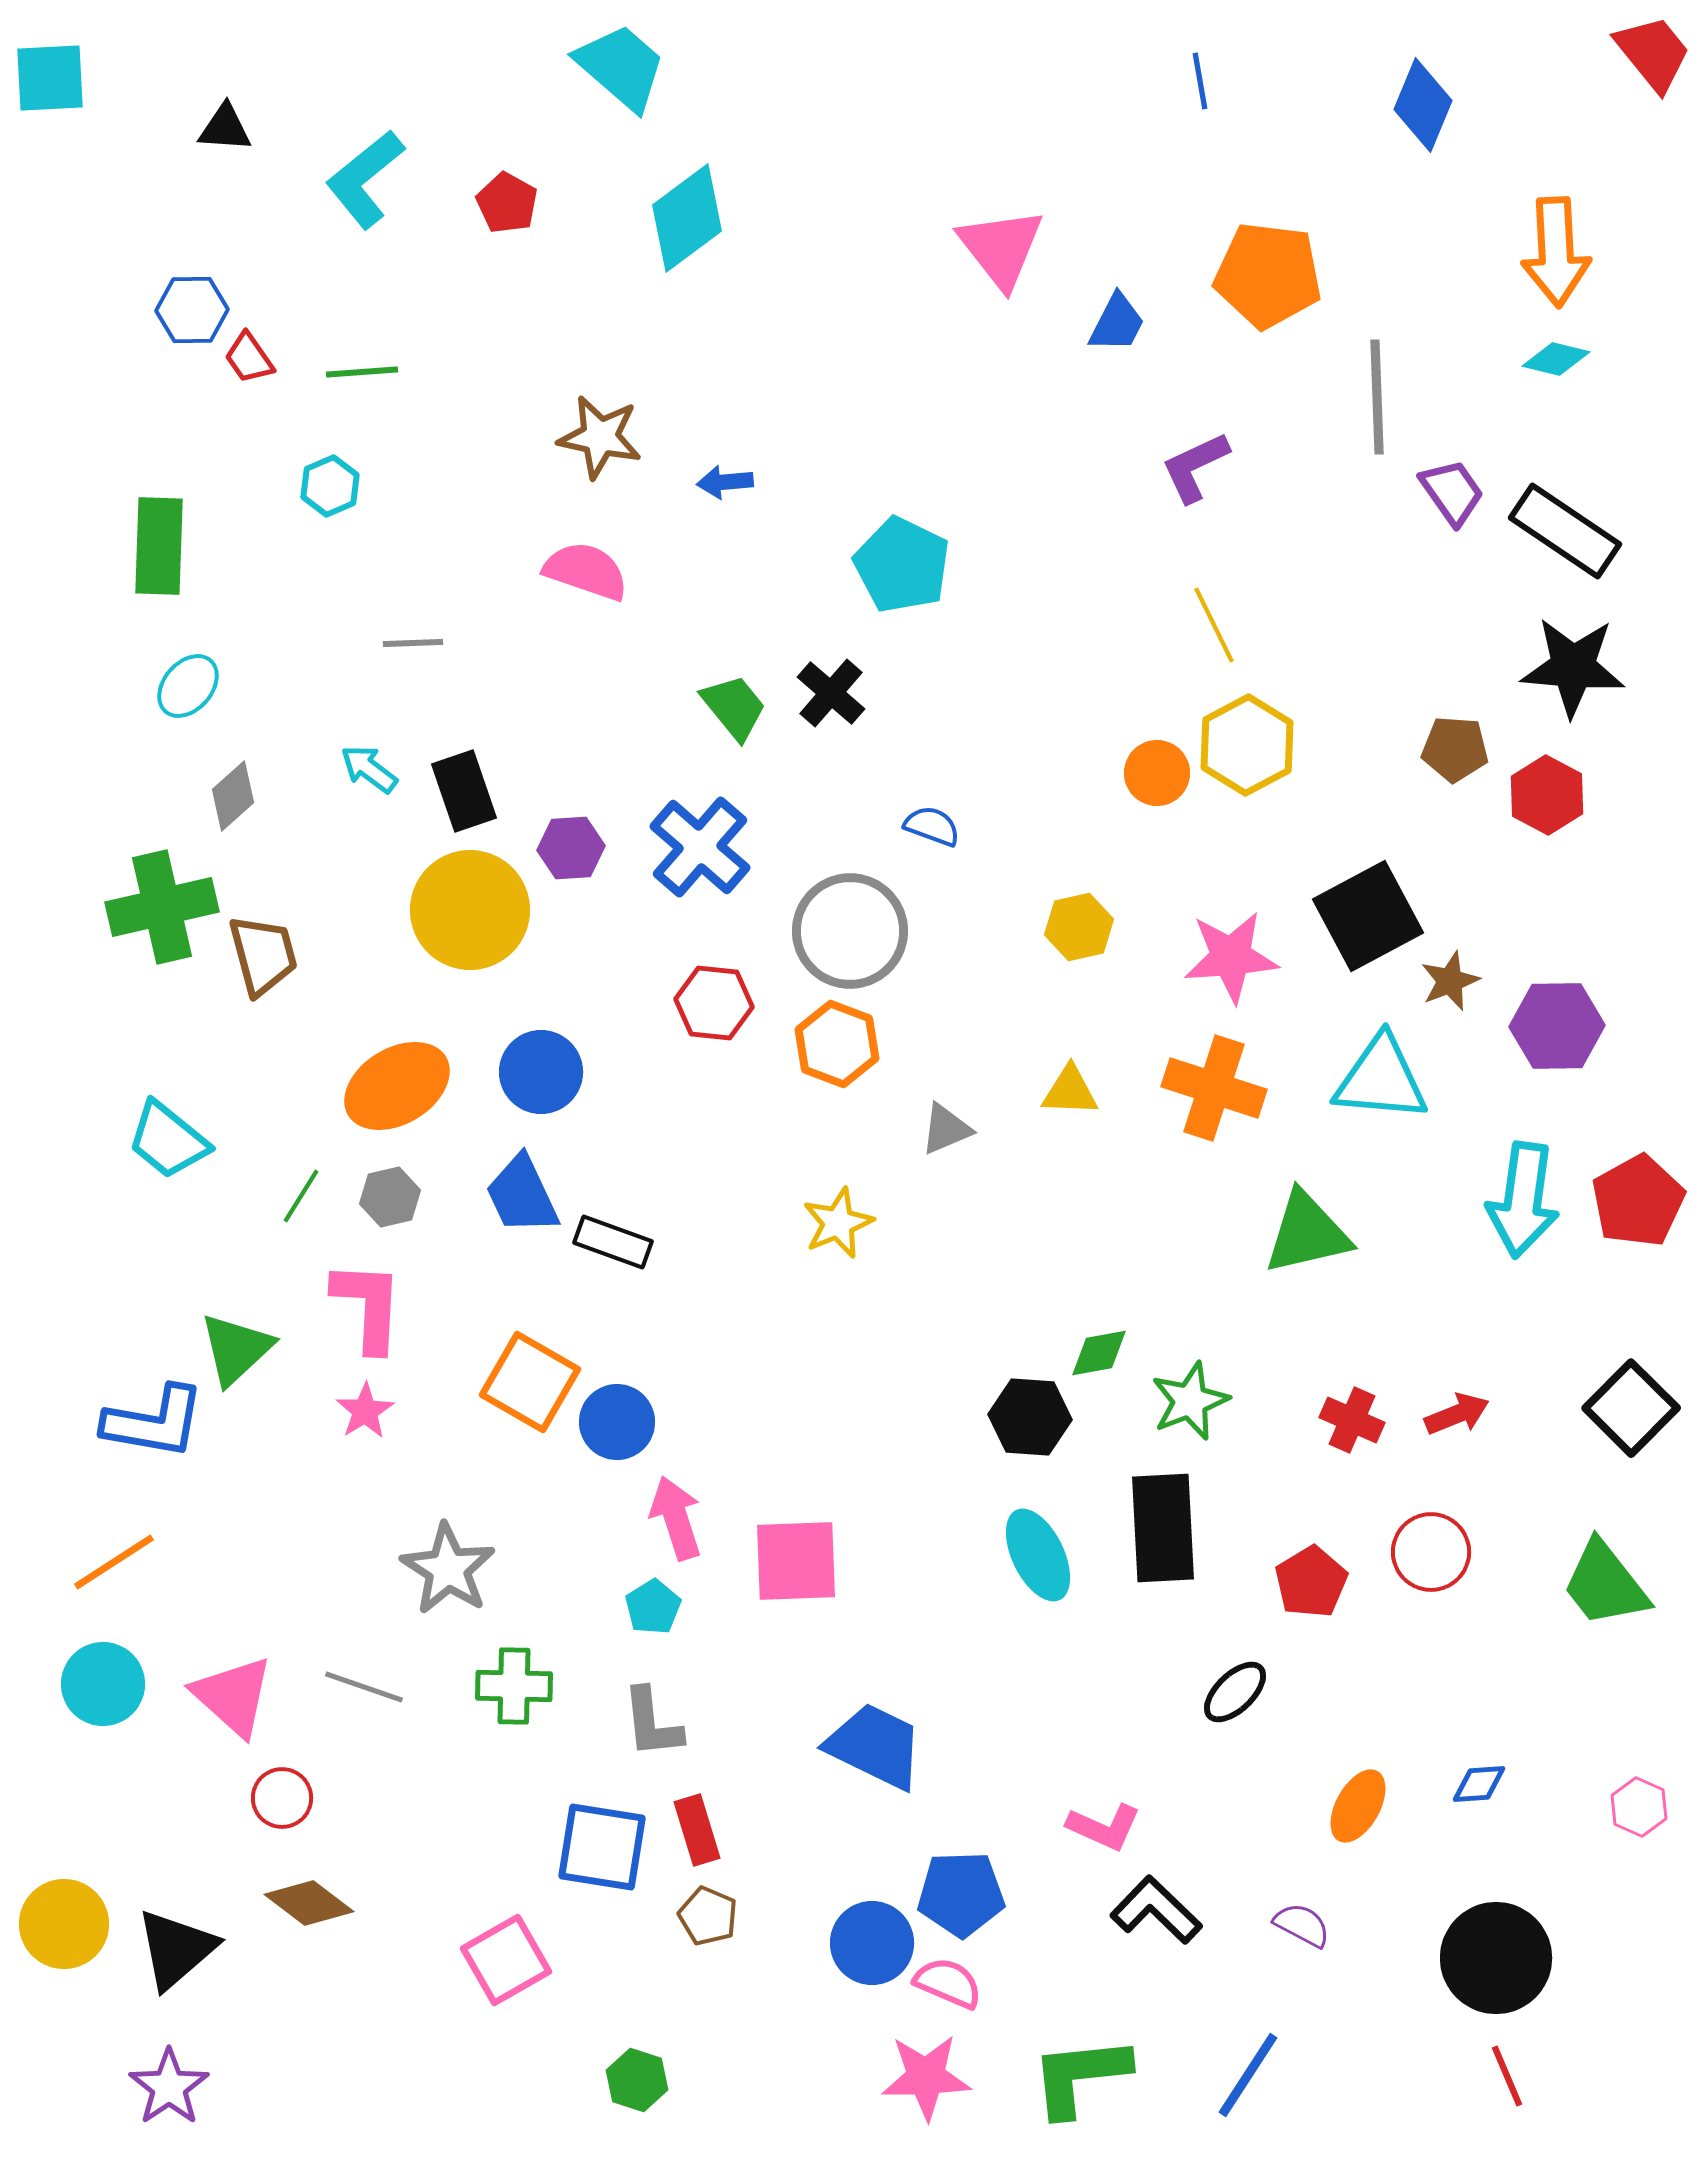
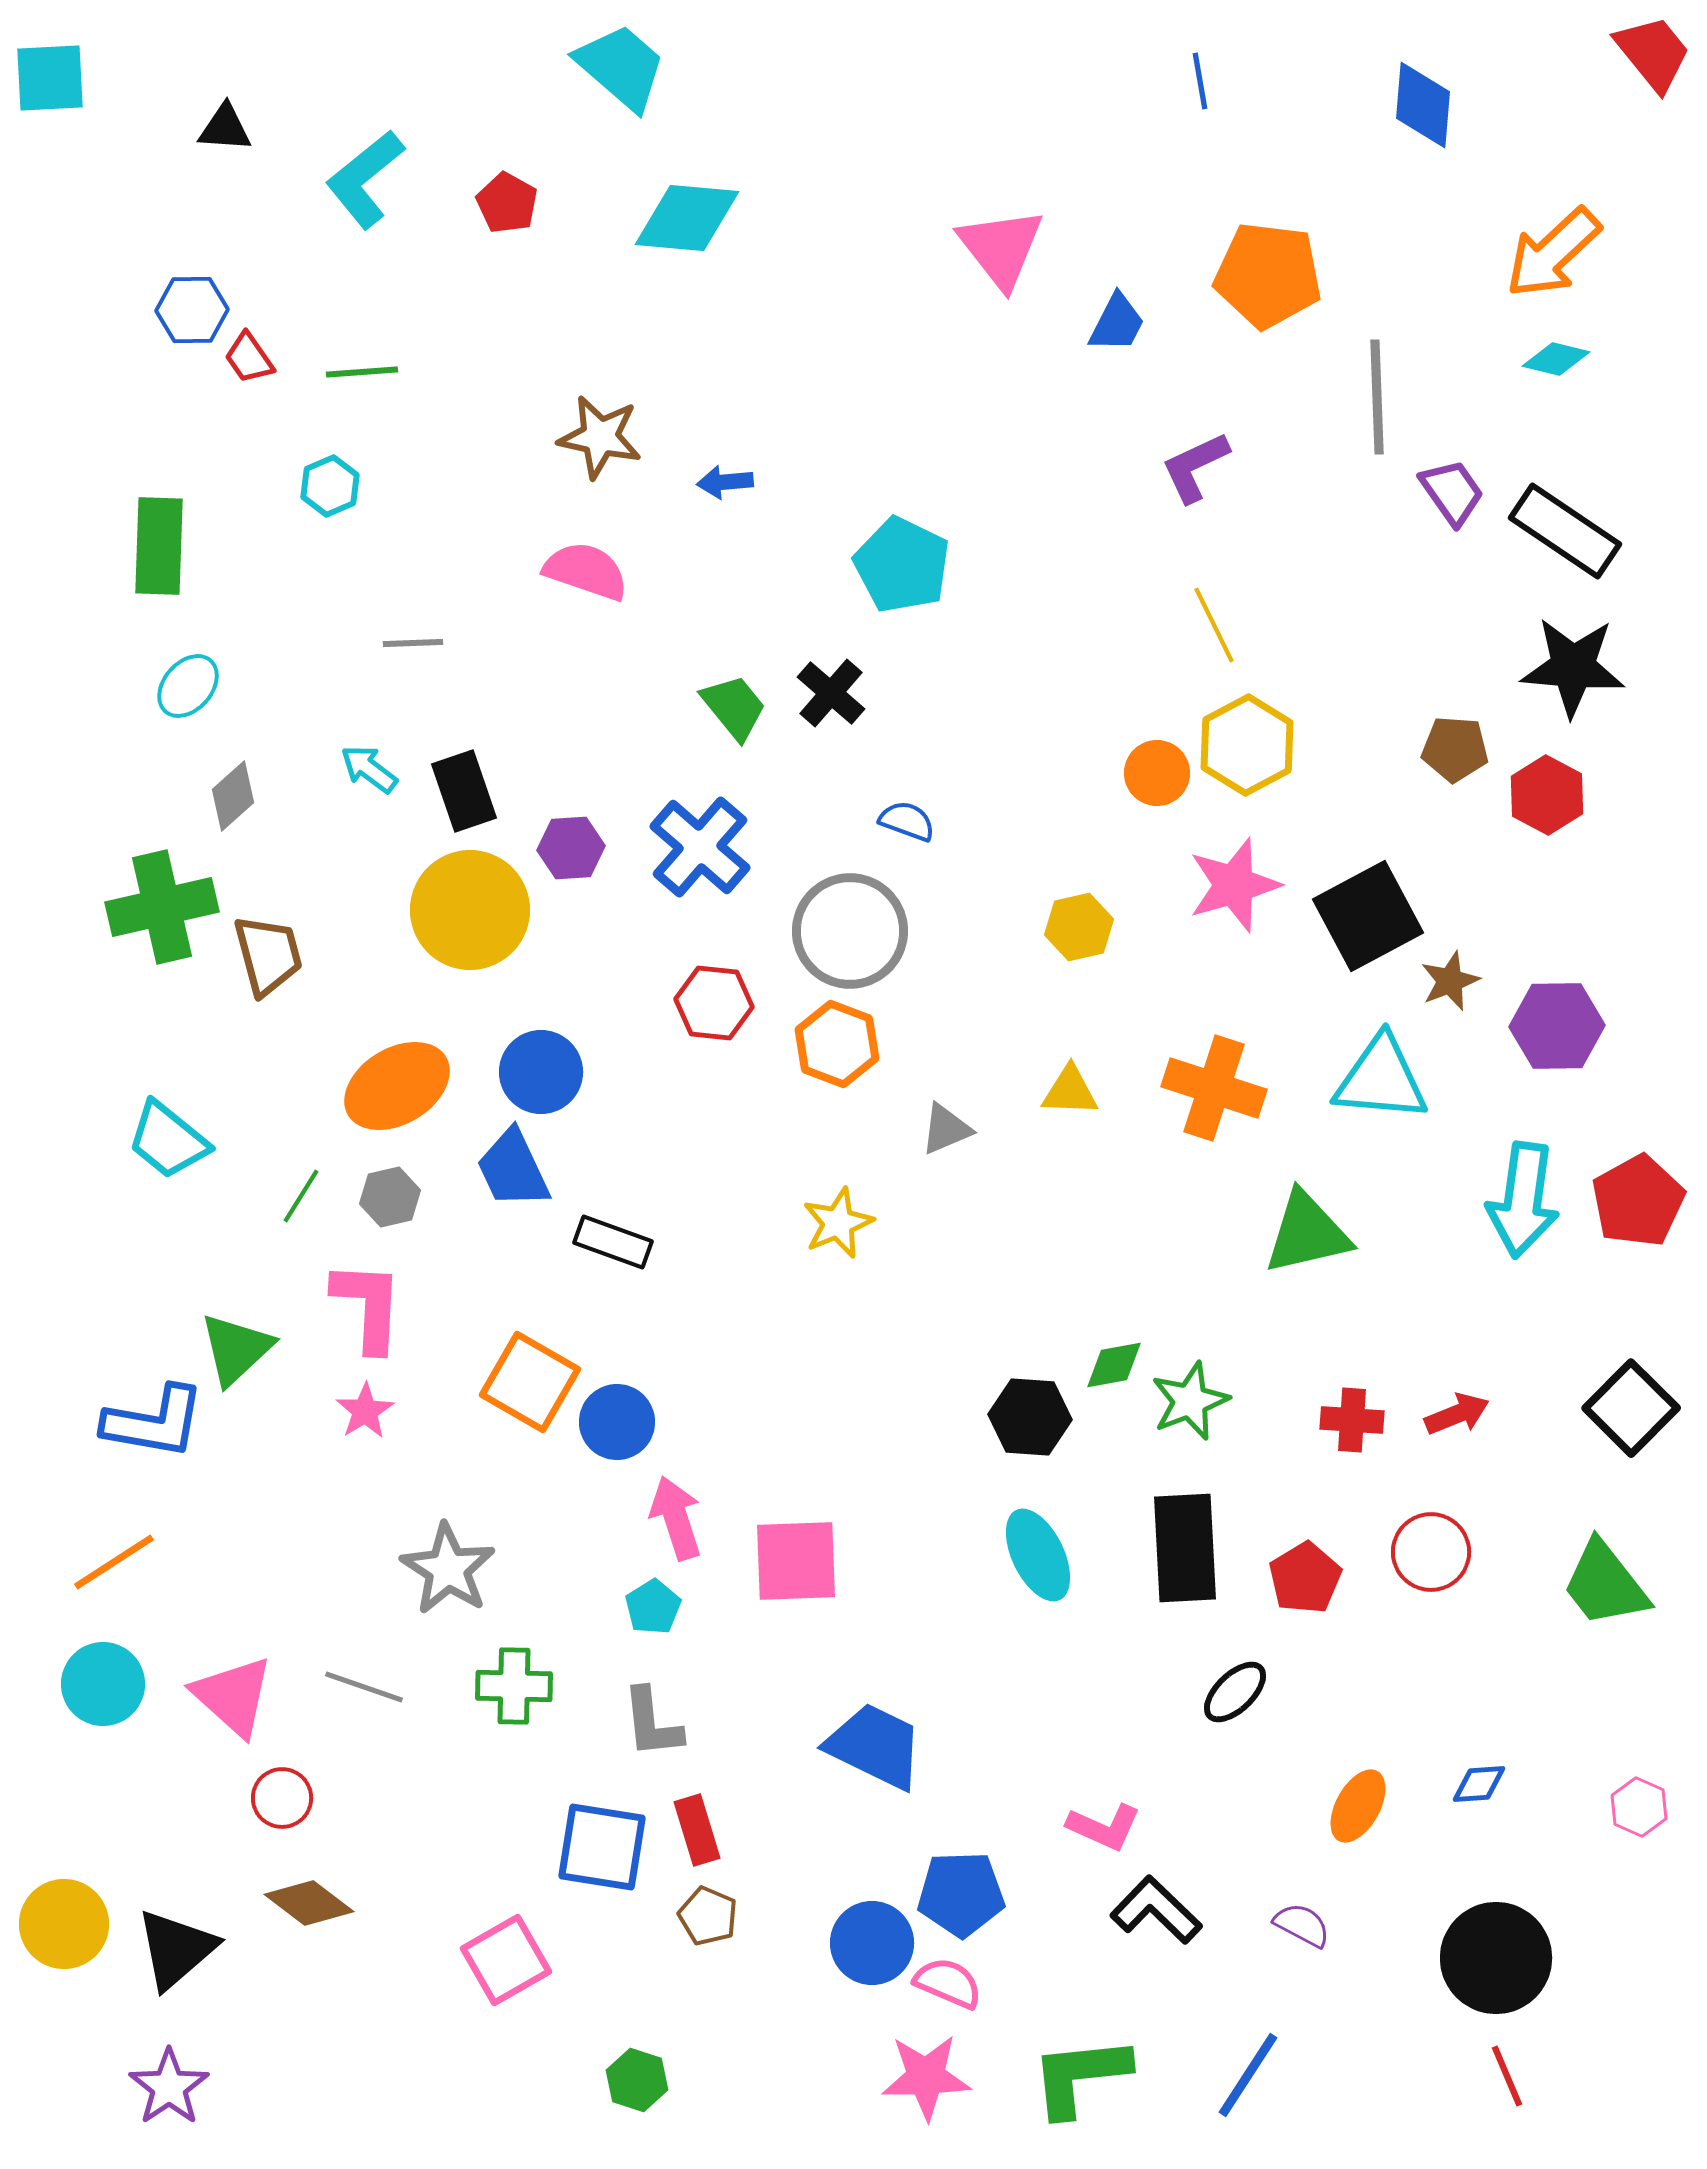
blue diamond at (1423, 105): rotated 18 degrees counterclockwise
cyan diamond at (687, 218): rotated 42 degrees clockwise
orange arrow at (1556, 252): moved 3 px left, 1 px down; rotated 50 degrees clockwise
blue semicircle at (932, 826): moved 25 px left, 5 px up
brown trapezoid at (263, 955): moved 5 px right
pink star at (1231, 957): moved 3 px right, 72 px up; rotated 12 degrees counterclockwise
blue trapezoid at (522, 1195): moved 9 px left, 26 px up
green diamond at (1099, 1353): moved 15 px right, 12 px down
red cross at (1352, 1420): rotated 20 degrees counterclockwise
black rectangle at (1163, 1528): moved 22 px right, 20 px down
red pentagon at (1311, 1582): moved 6 px left, 4 px up
